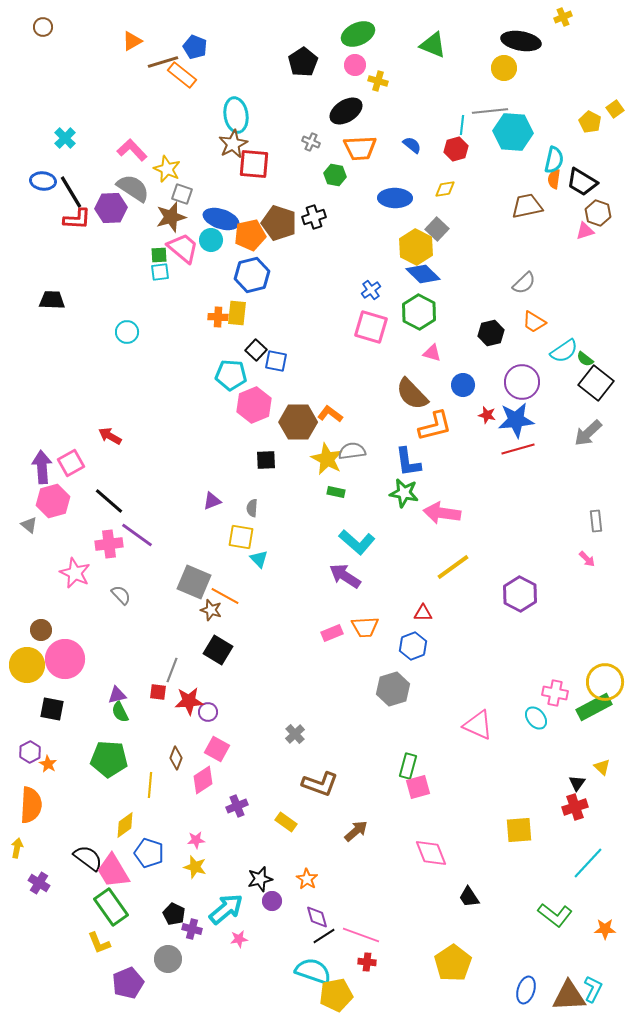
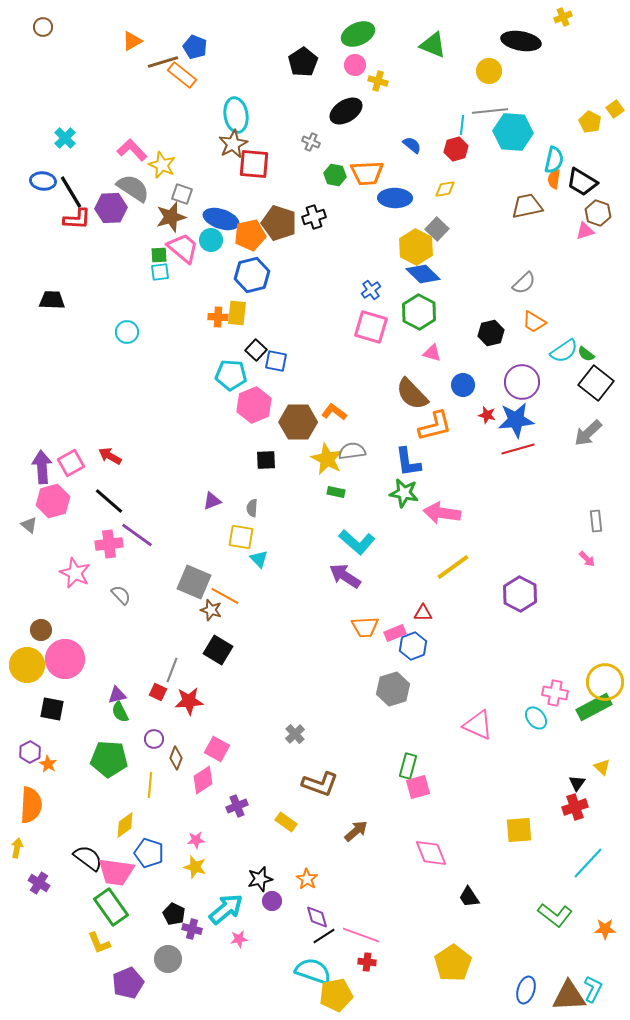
yellow circle at (504, 68): moved 15 px left, 3 px down
orange trapezoid at (360, 148): moved 7 px right, 25 px down
yellow star at (167, 169): moved 5 px left, 4 px up
green semicircle at (585, 359): moved 1 px right, 5 px up
orange L-shape at (330, 414): moved 4 px right, 2 px up
red arrow at (110, 436): moved 20 px down
pink rectangle at (332, 633): moved 63 px right
red square at (158, 692): rotated 18 degrees clockwise
purple circle at (208, 712): moved 54 px left, 27 px down
pink trapezoid at (113, 871): moved 3 px right, 1 px down; rotated 51 degrees counterclockwise
